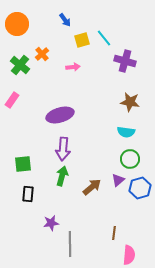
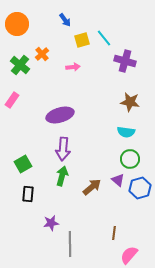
green square: rotated 24 degrees counterclockwise
purple triangle: rotated 40 degrees counterclockwise
pink semicircle: rotated 144 degrees counterclockwise
